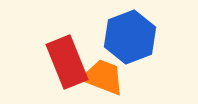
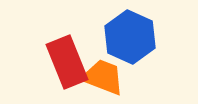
blue hexagon: rotated 15 degrees counterclockwise
